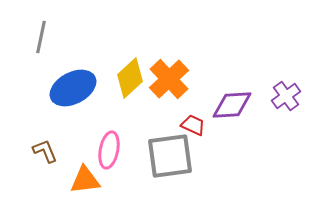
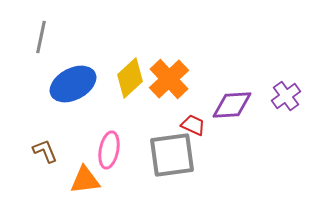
blue ellipse: moved 4 px up
gray square: moved 2 px right, 1 px up
